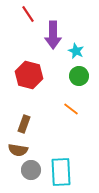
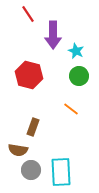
brown rectangle: moved 9 px right, 3 px down
